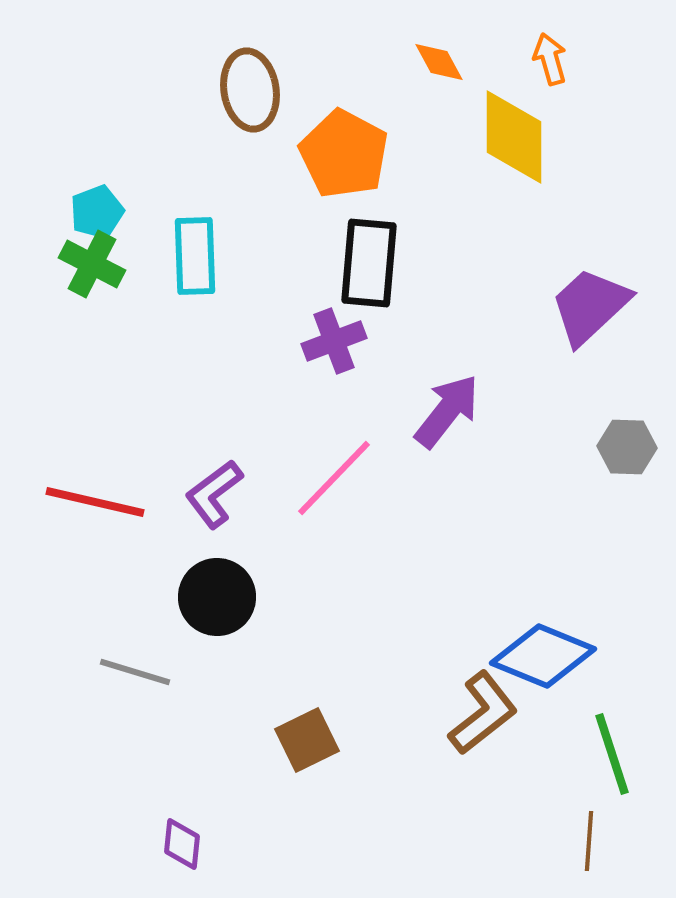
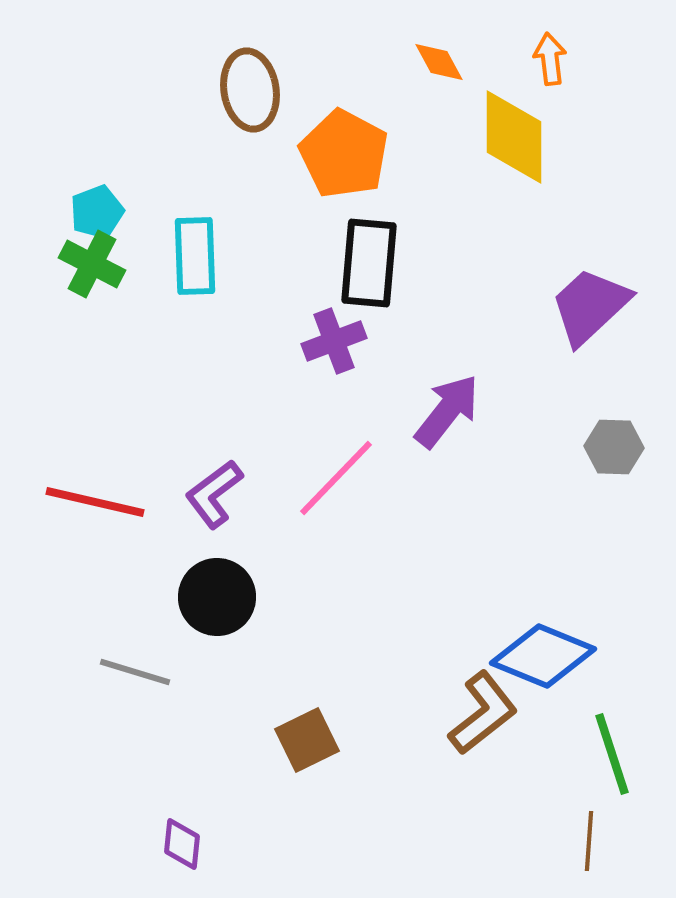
orange arrow: rotated 9 degrees clockwise
gray hexagon: moved 13 px left
pink line: moved 2 px right
